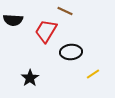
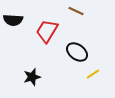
brown line: moved 11 px right
red trapezoid: moved 1 px right
black ellipse: moved 6 px right; rotated 40 degrees clockwise
black star: moved 2 px right, 1 px up; rotated 18 degrees clockwise
